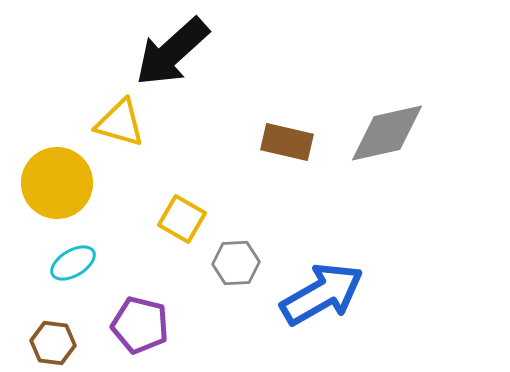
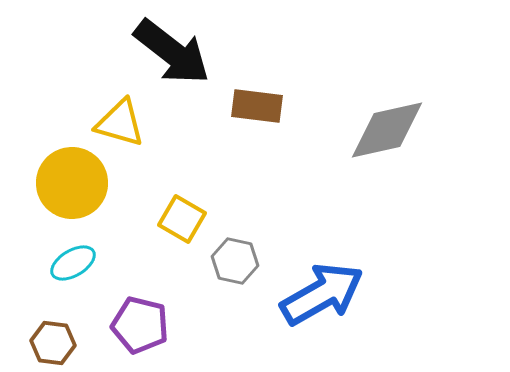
black arrow: rotated 100 degrees counterclockwise
gray diamond: moved 3 px up
brown rectangle: moved 30 px left, 36 px up; rotated 6 degrees counterclockwise
yellow circle: moved 15 px right
gray hexagon: moved 1 px left, 2 px up; rotated 15 degrees clockwise
